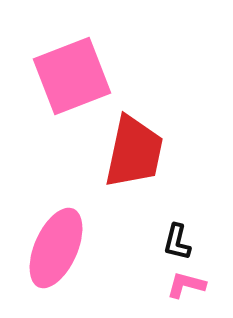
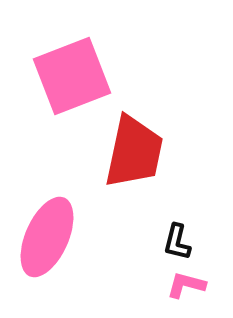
pink ellipse: moved 9 px left, 11 px up
